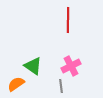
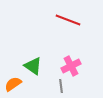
red line: rotated 70 degrees counterclockwise
orange semicircle: moved 3 px left
